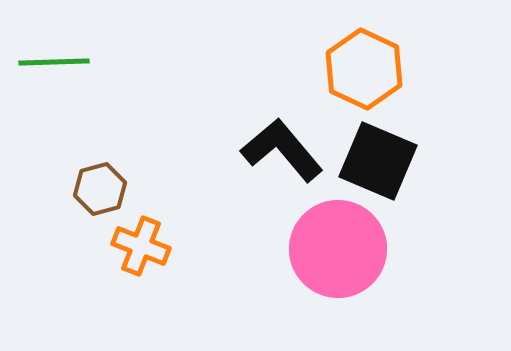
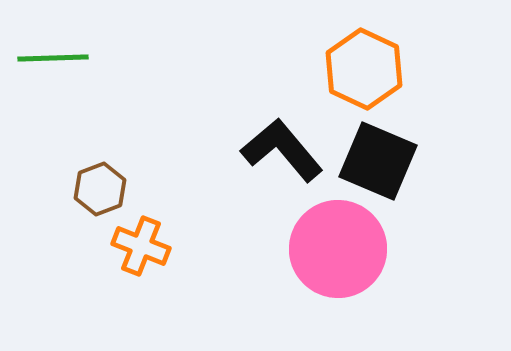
green line: moved 1 px left, 4 px up
brown hexagon: rotated 6 degrees counterclockwise
